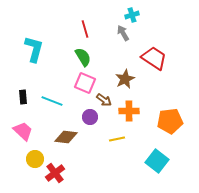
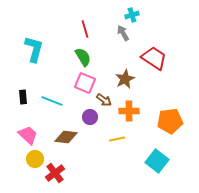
pink trapezoid: moved 5 px right, 4 px down
